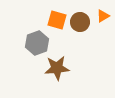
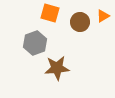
orange square: moved 7 px left, 7 px up
gray hexagon: moved 2 px left
